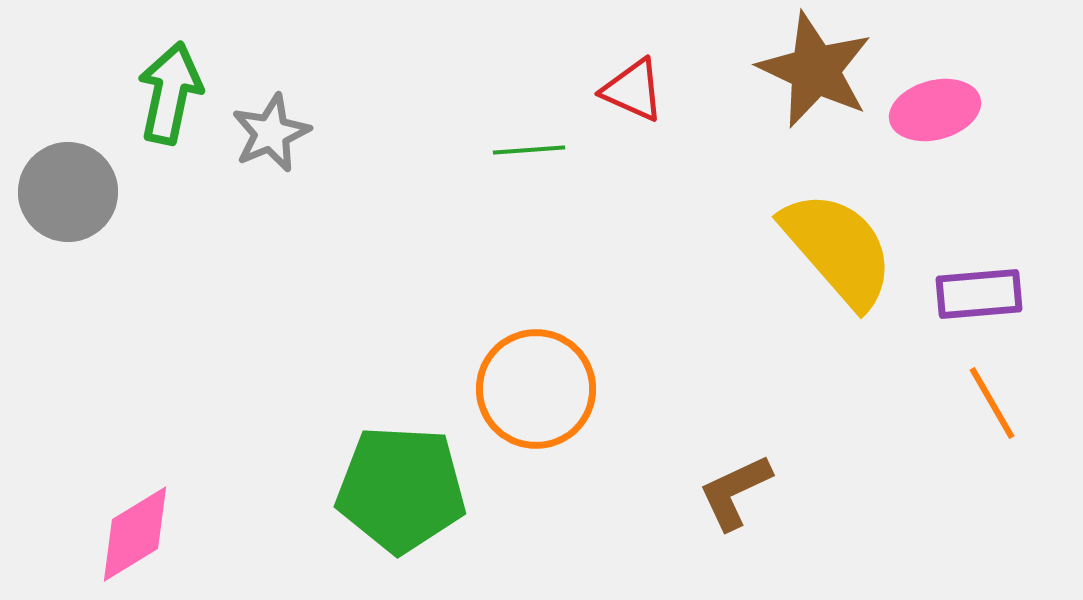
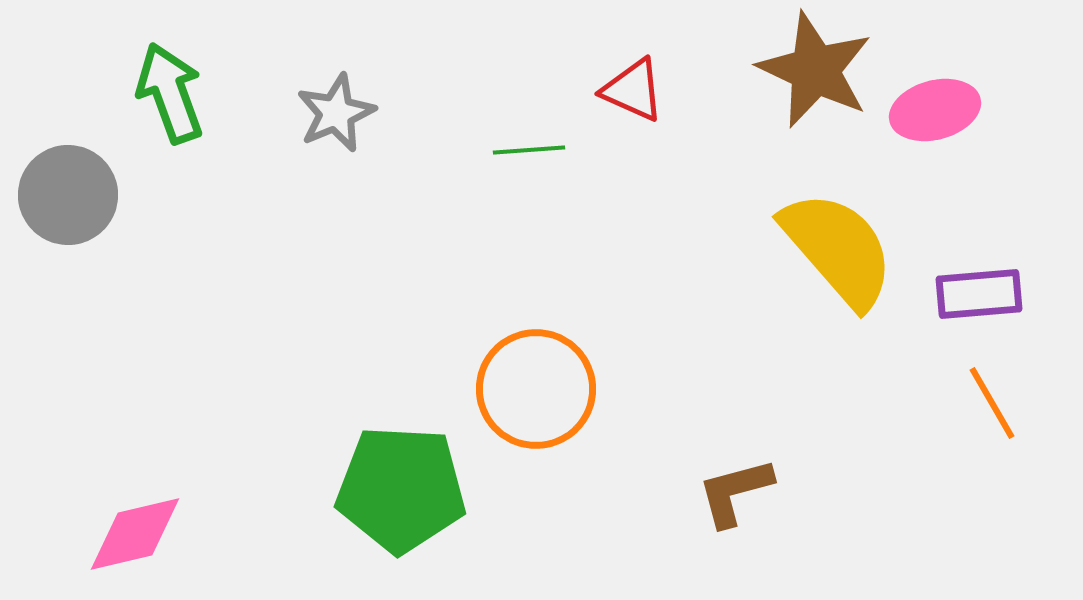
green arrow: rotated 32 degrees counterclockwise
gray star: moved 65 px right, 20 px up
gray circle: moved 3 px down
brown L-shape: rotated 10 degrees clockwise
pink diamond: rotated 18 degrees clockwise
